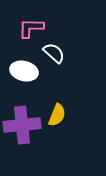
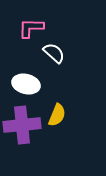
white ellipse: moved 2 px right, 13 px down
